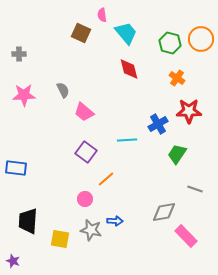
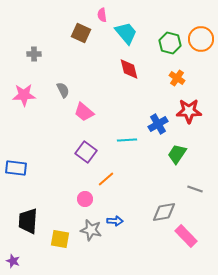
gray cross: moved 15 px right
